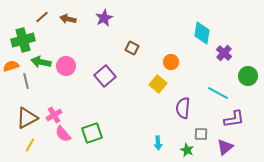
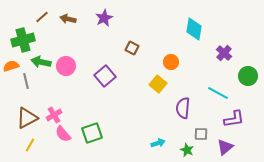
cyan diamond: moved 8 px left, 4 px up
cyan arrow: rotated 104 degrees counterclockwise
